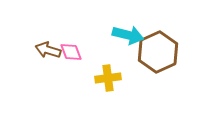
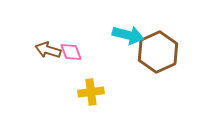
yellow cross: moved 17 px left, 14 px down
